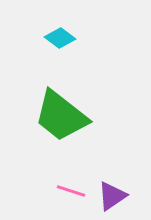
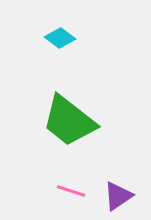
green trapezoid: moved 8 px right, 5 px down
purple triangle: moved 6 px right
